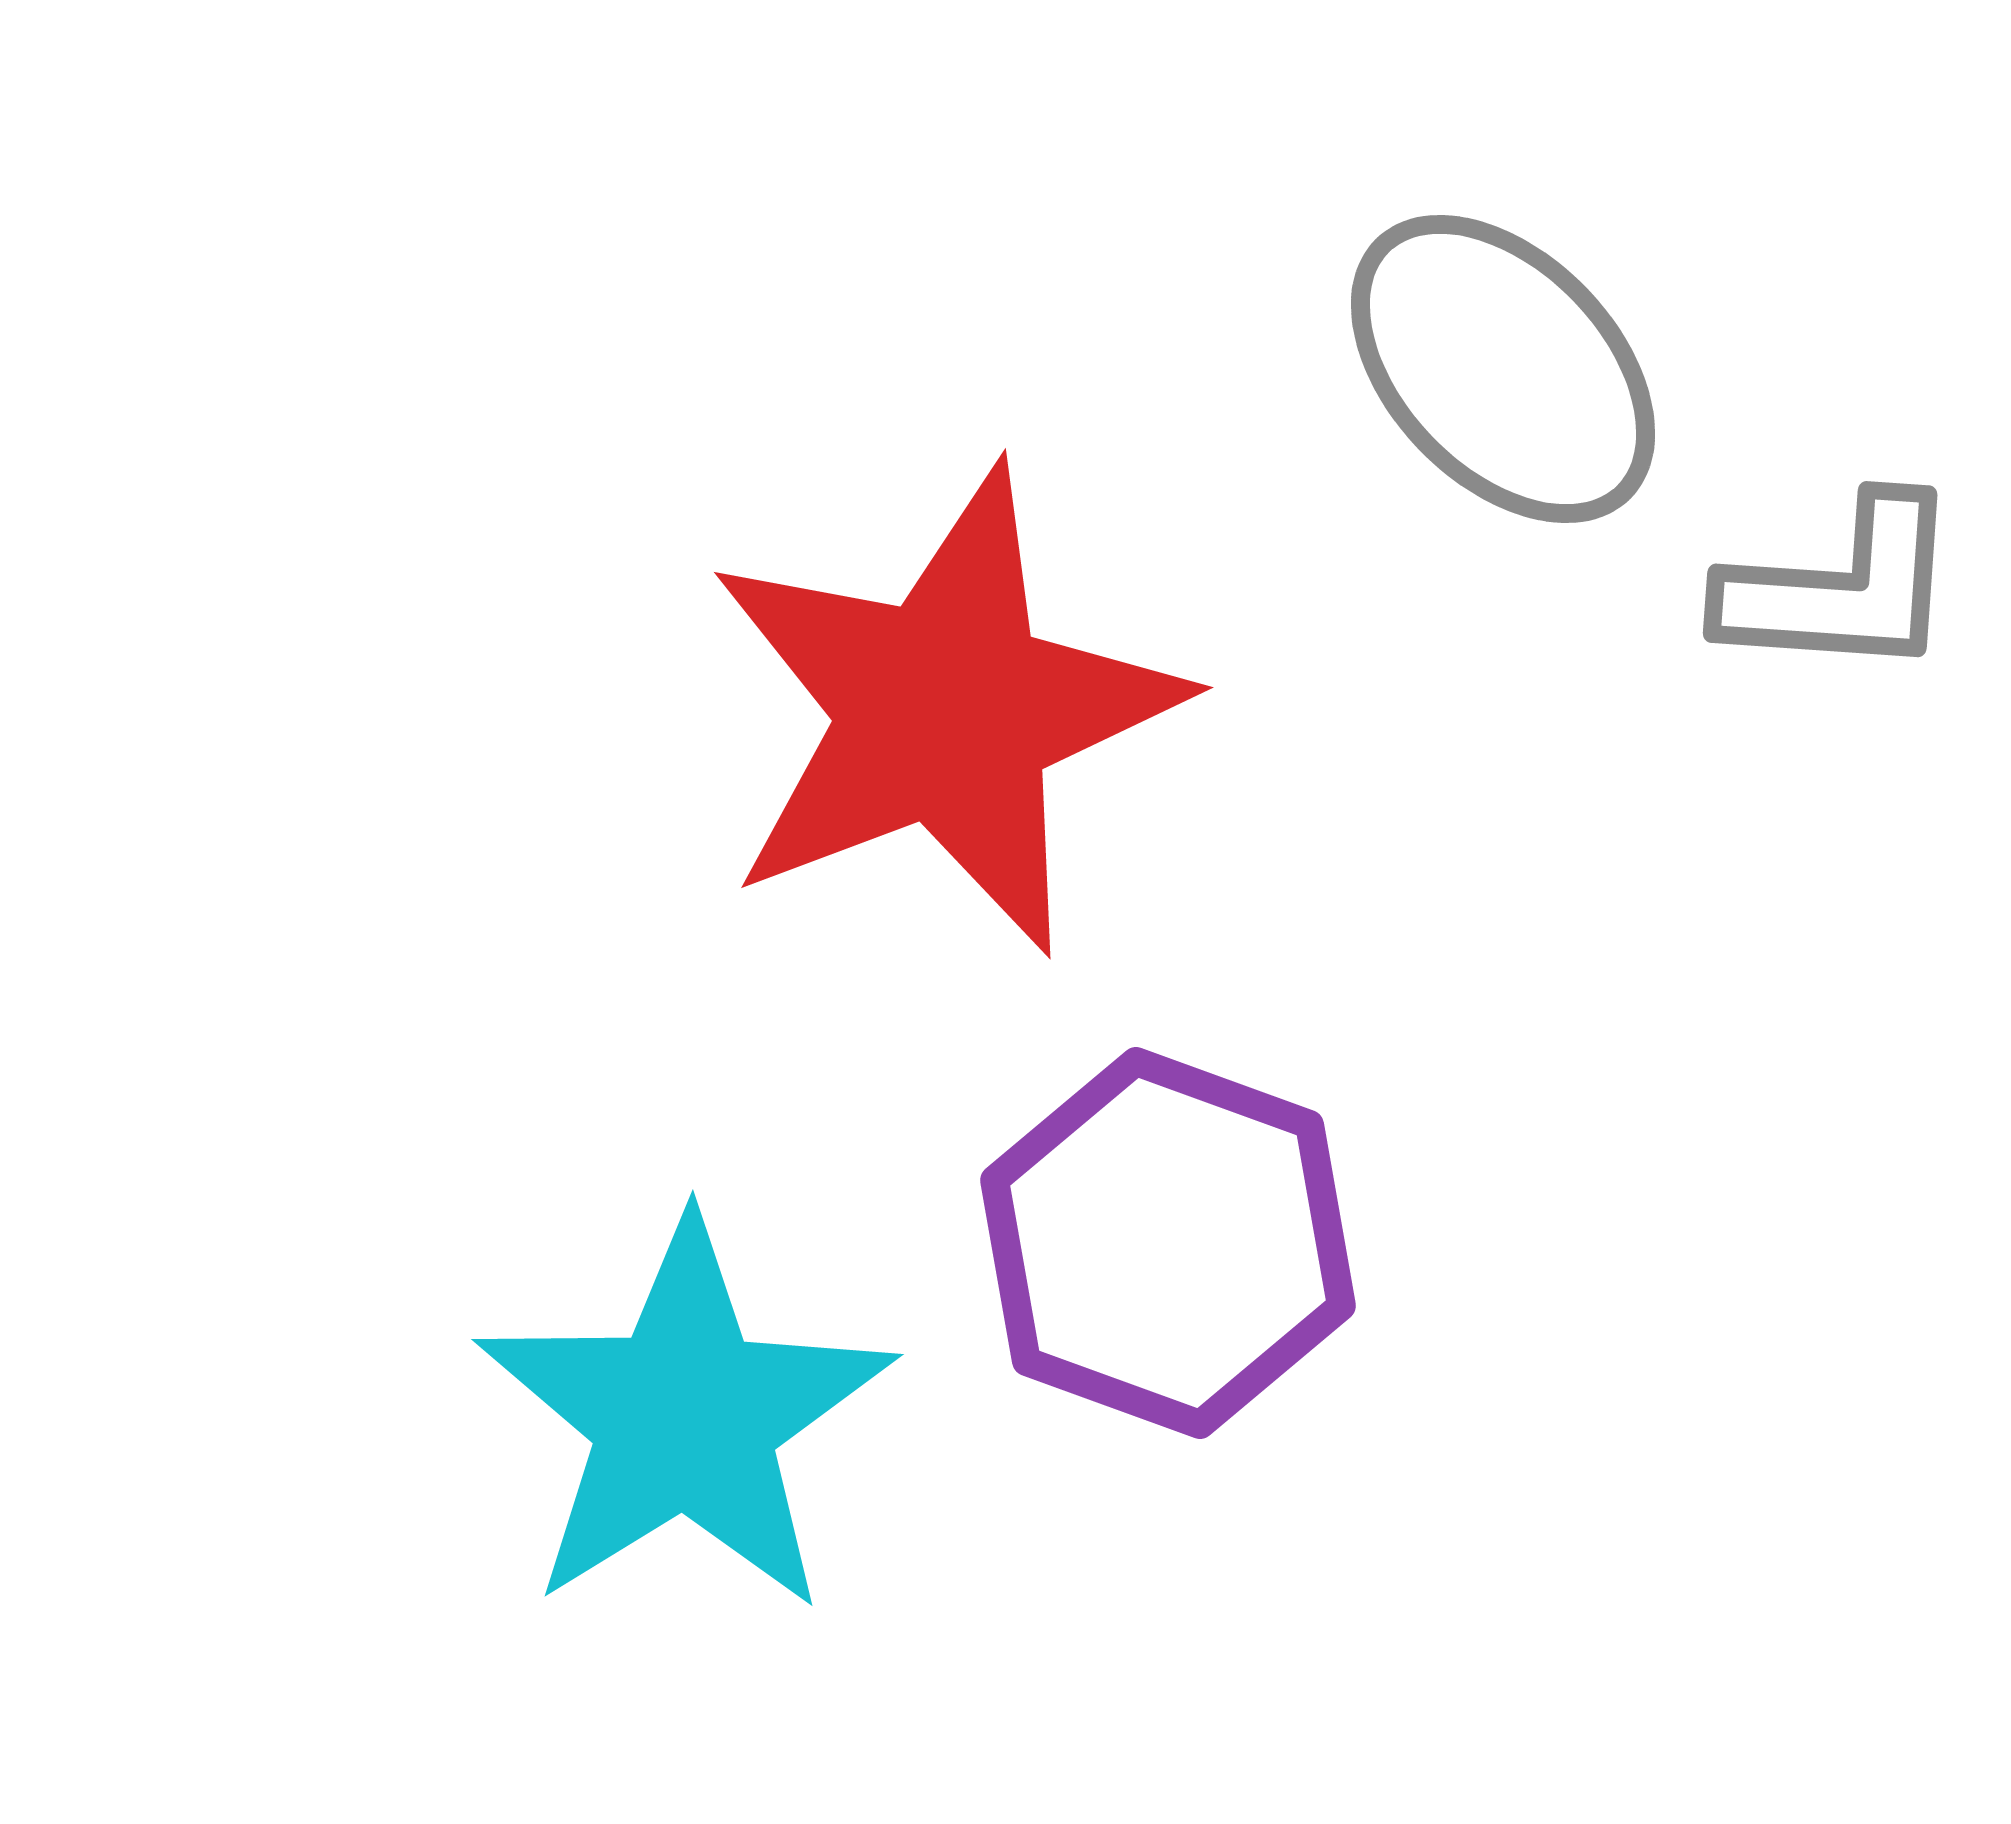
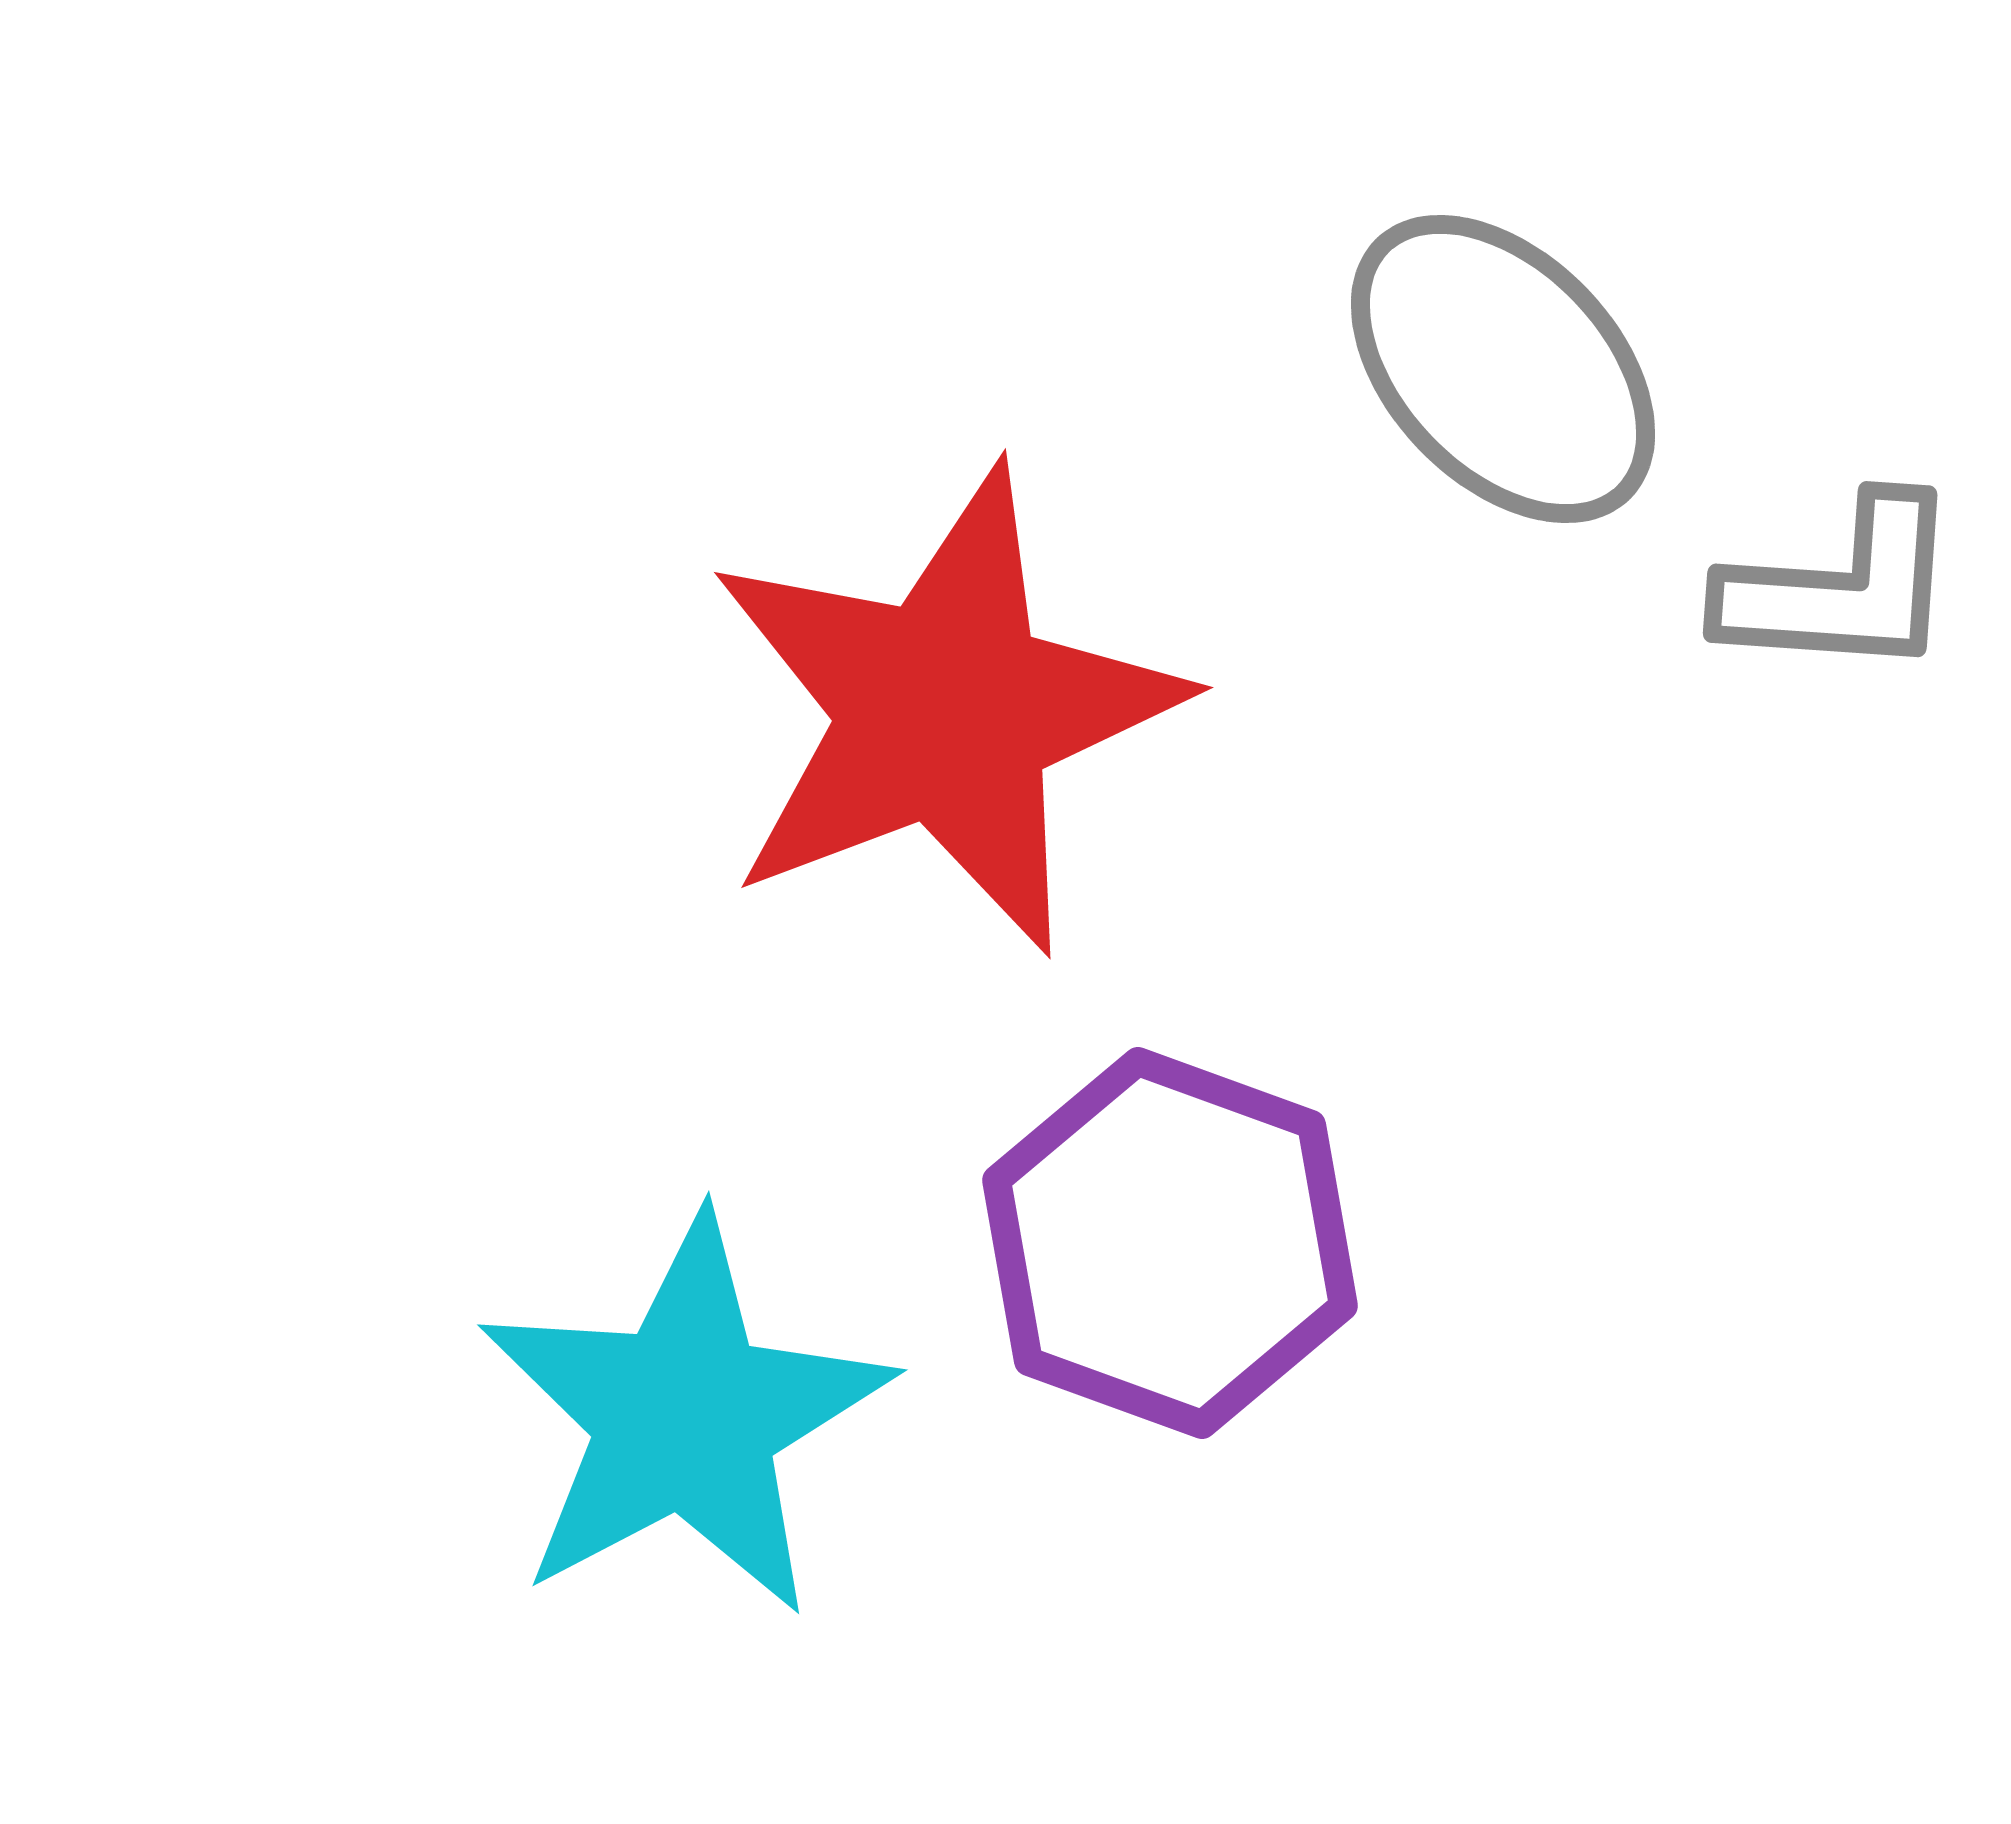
purple hexagon: moved 2 px right
cyan star: rotated 4 degrees clockwise
